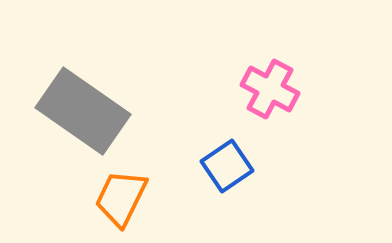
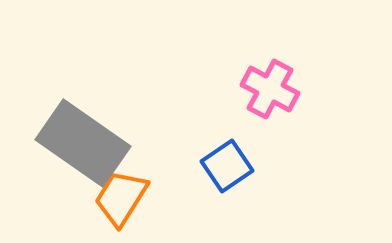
gray rectangle: moved 32 px down
orange trapezoid: rotated 6 degrees clockwise
